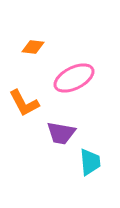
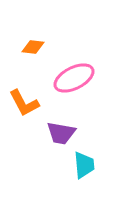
cyan trapezoid: moved 6 px left, 3 px down
